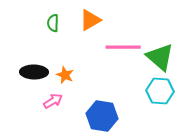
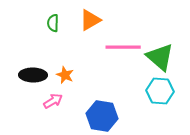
black ellipse: moved 1 px left, 3 px down
